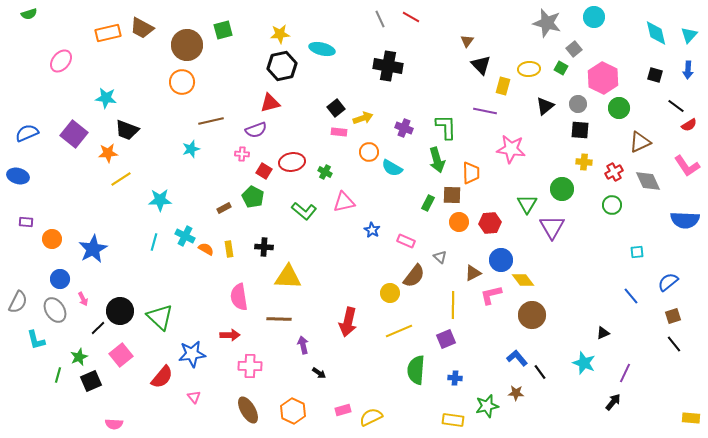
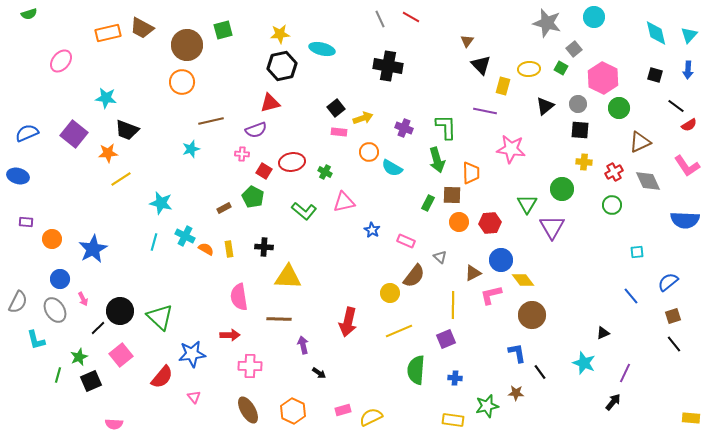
cyan star at (160, 200): moved 1 px right, 3 px down; rotated 15 degrees clockwise
blue L-shape at (517, 358): moved 5 px up; rotated 30 degrees clockwise
